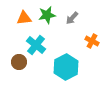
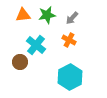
orange triangle: moved 1 px left, 3 px up
orange cross: moved 23 px left, 1 px up
brown circle: moved 1 px right
cyan hexagon: moved 4 px right, 10 px down
